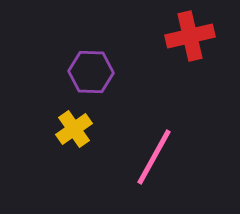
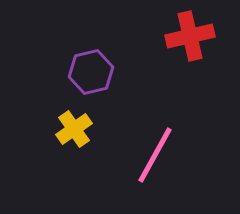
purple hexagon: rotated 15 degrees counterclockwise
pink line: moved 1 px right, 2 px up
